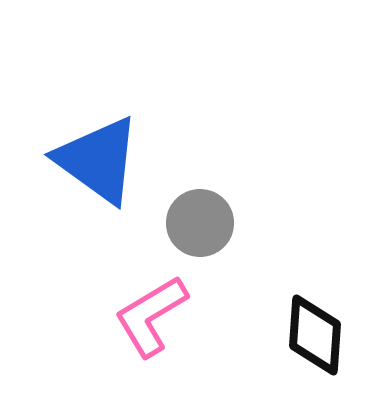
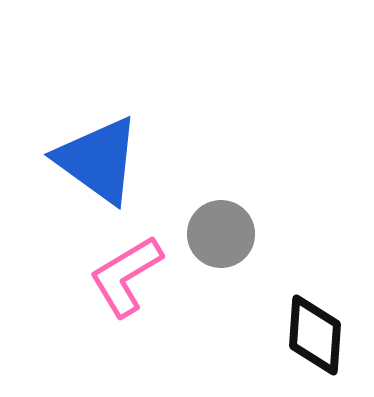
gray circle: moved 21 px right, 11 px down
pink L-shape: moved 25 px left, 40 px up
